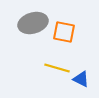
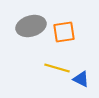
gray ellipse: moved 2 px left, 3 px down
orange square: rotated 20 degrees counterclockwise
